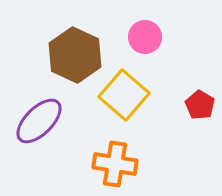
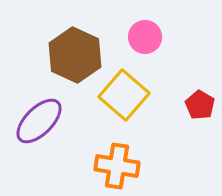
orange cross: moved 2 px right, 2 px down
